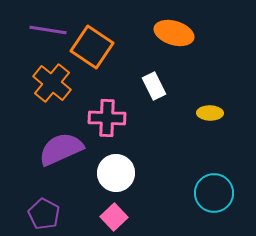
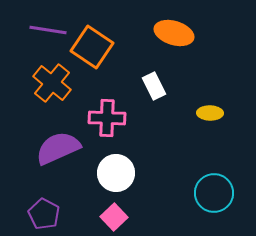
purple semicircle: moved 3 px left, 1 px up
